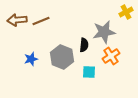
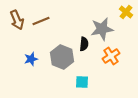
yellow cross: rotated 24 degrees counterclockwise
brown arrow: rotated 108 degrees counterclockwise
gray star: moved 2 px left, 3 px up
black semicircle: moved 1 px up
cyan square: moved 7 px left, 10 px down
